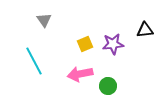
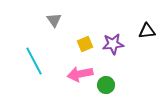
gray triangle: moved 10 px right
black triangle: moved 2 px right, 1 px down
green circle: moved 2 px left, 1 px up
